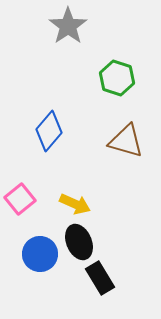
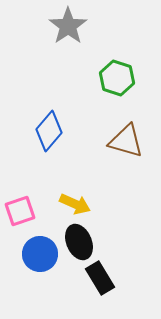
pink square: moved 12 px down; rotated 20 degrees clockwise
